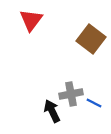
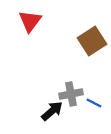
red triangle: moved 1 px left, 1 px down
brown square: moved 1 px right, 2 px down; rotated 20 degrees clockwise
black arrow: rotated 75 degrees clockwise
